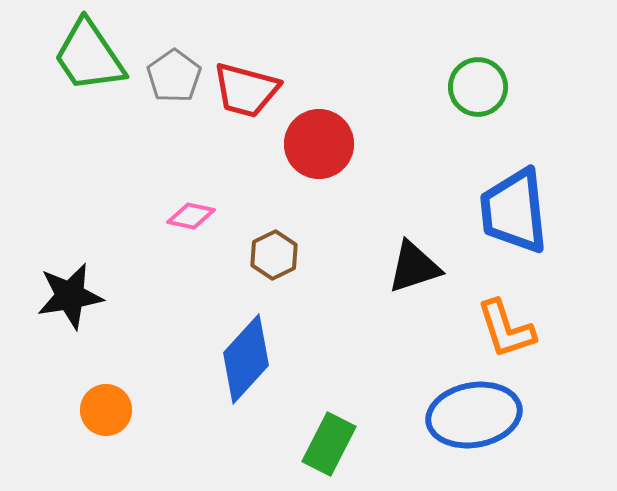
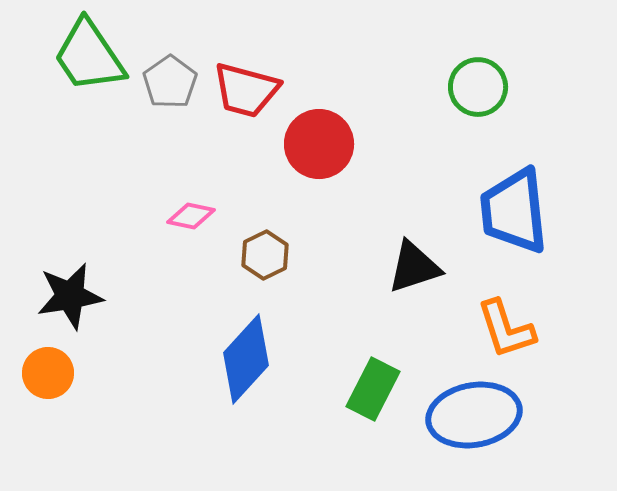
gray pentagon: moved 4 px left, 6 px down
brown hexagon: moved 9 px left
orange circle: moved 58 px left, 37 px up
green rectangle: moved 44 px right, 55 px up
